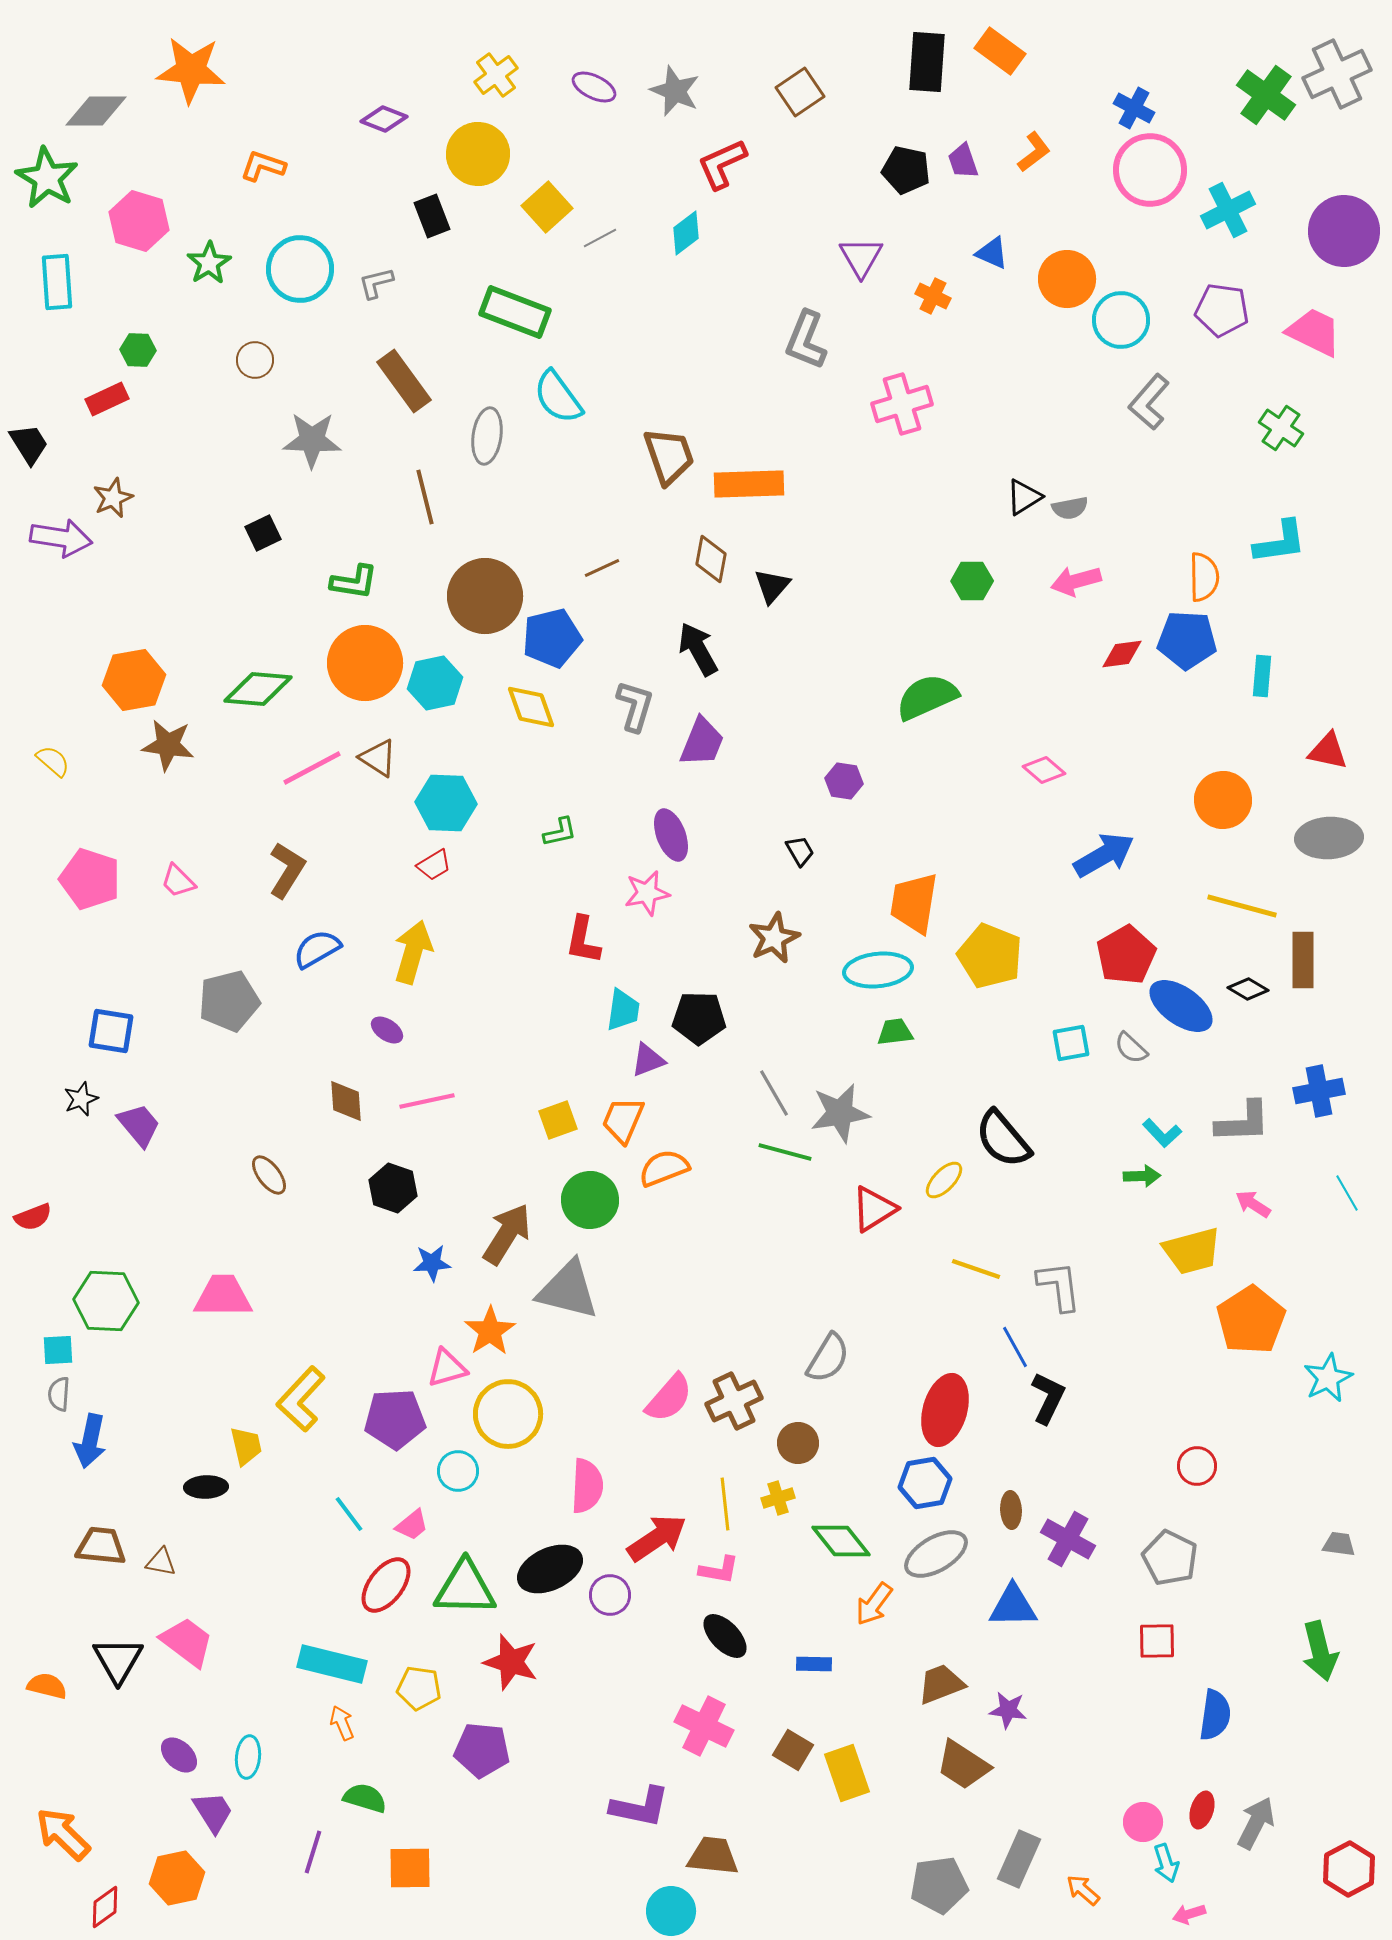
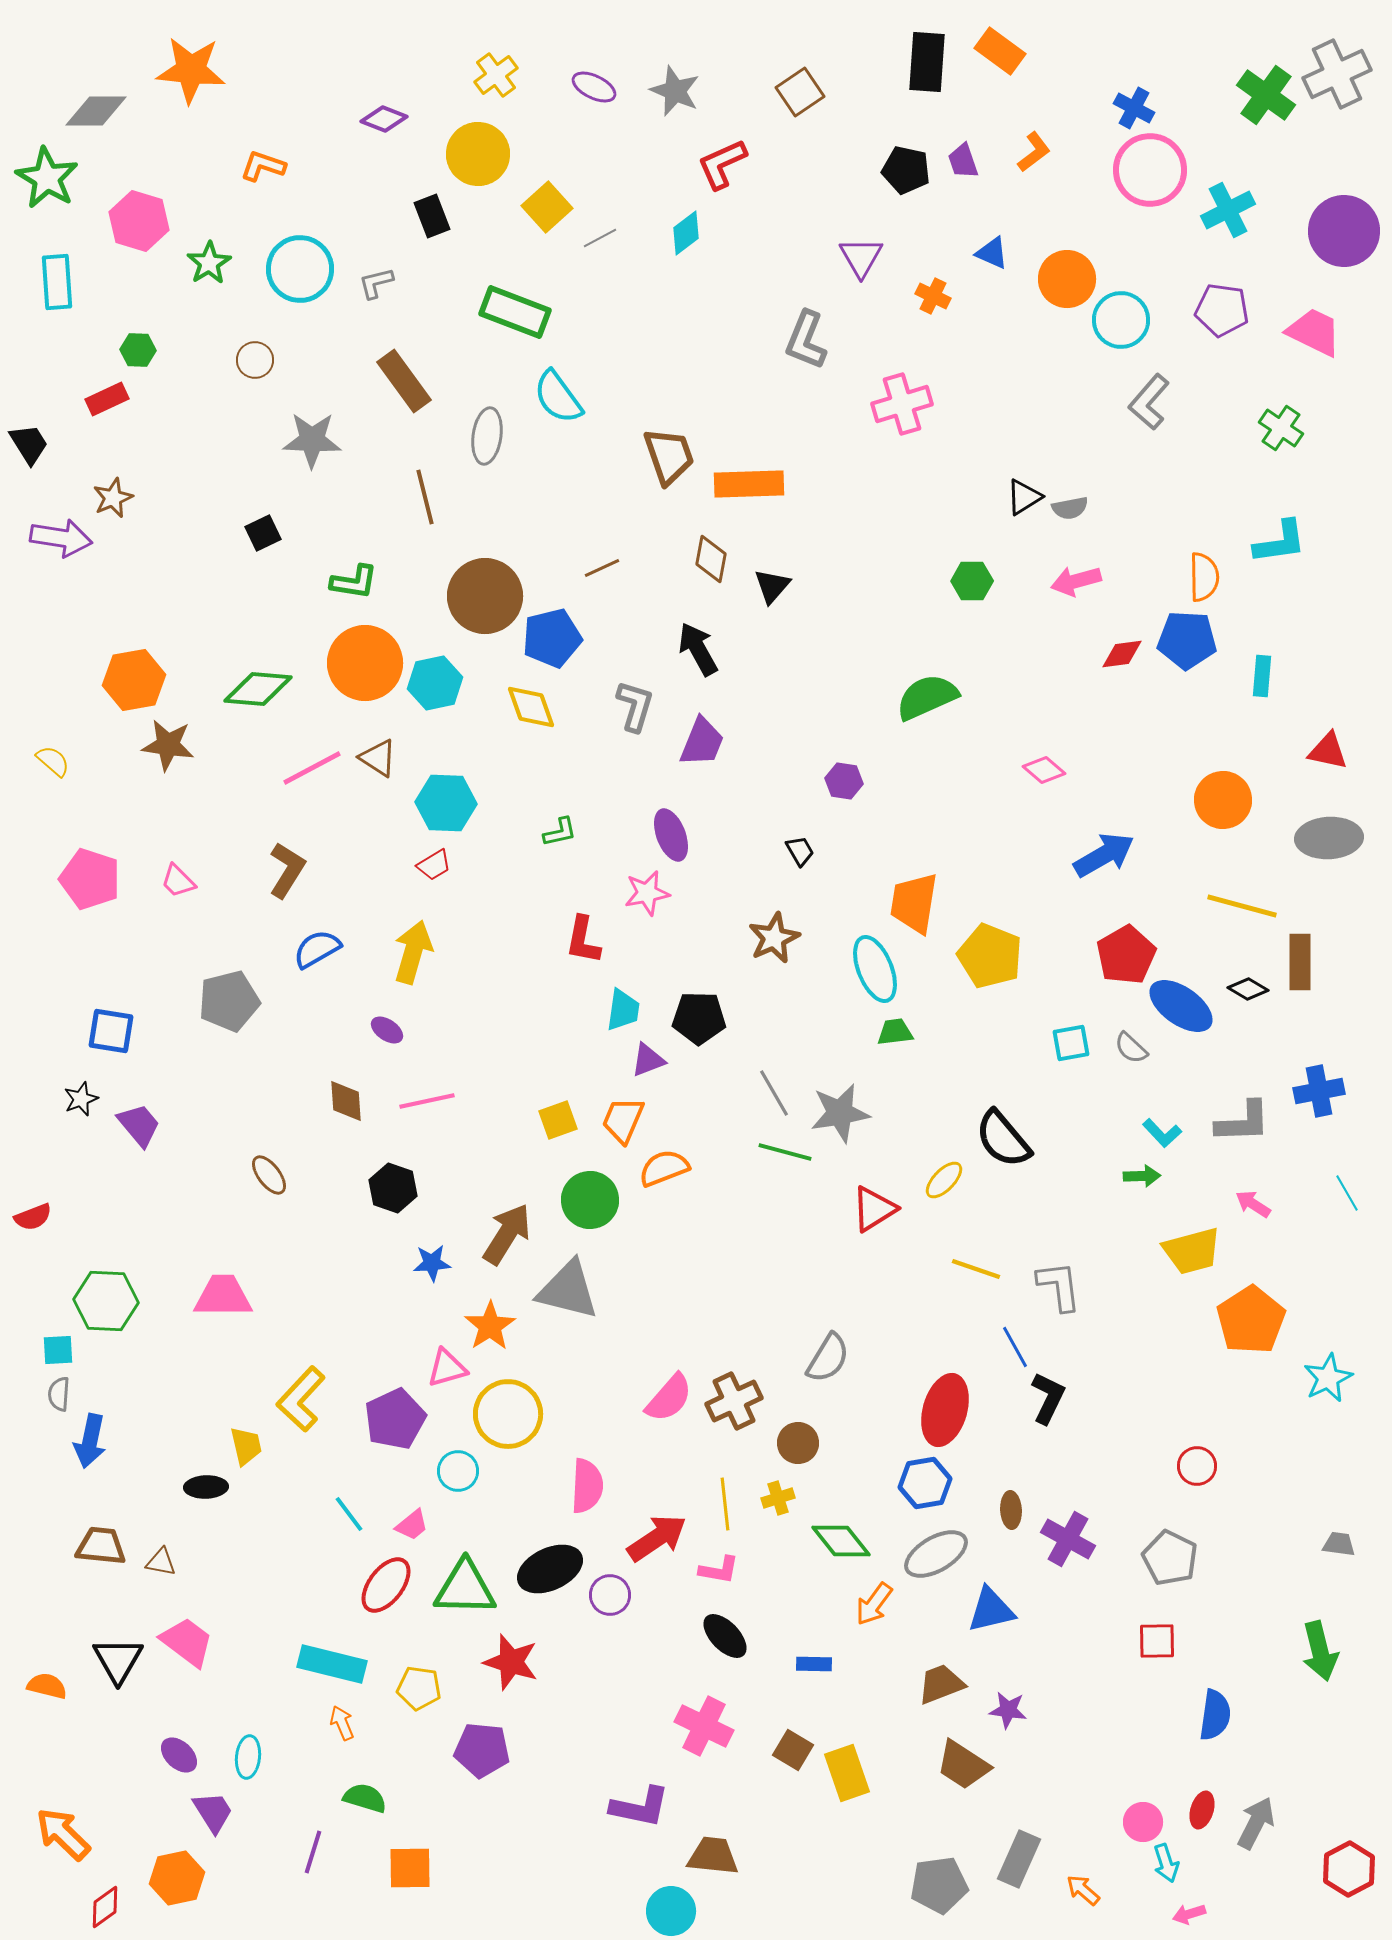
brown rectangle at (1303, 960): moved 3 px left, 2 px down
cyan ellipse at (878, 970): moved 3 px left, 1 px up; rotated 74 degrees clockwise
orange star at (490, 1331): moved 5 px up
purple pentagon at (395, 1419): rotated 22 degrees counterclockwise
blue triangle at (1013, 1606): moved 22 px left, 4 px down; rotated 12 degrees counterclockwise
